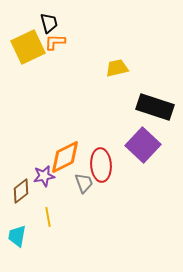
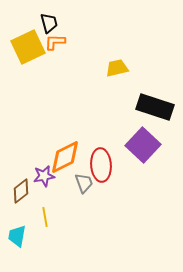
yellow line: moved 3 px left
